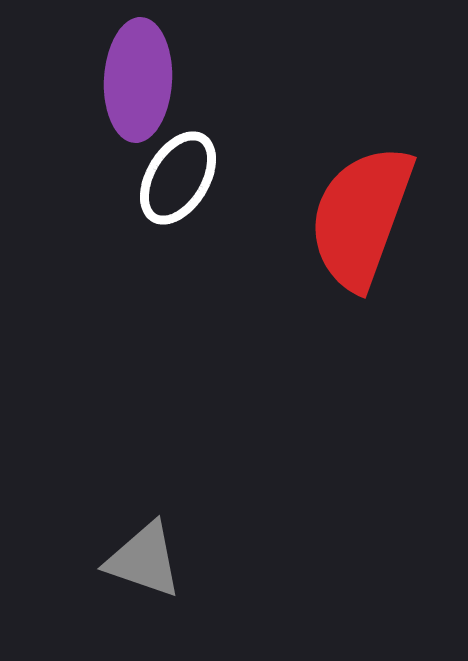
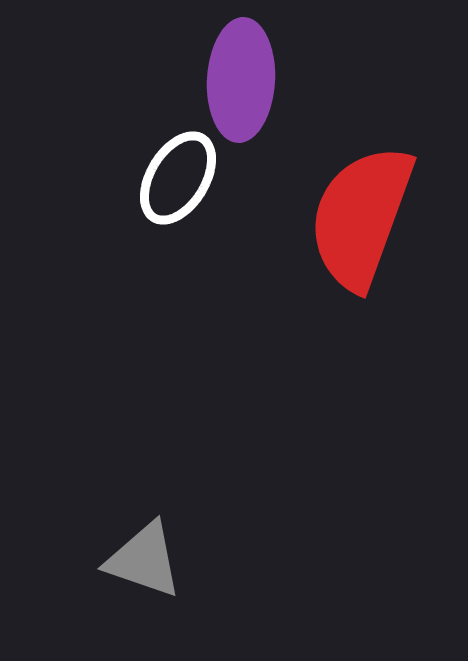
purple ellipse: moved 103 px right
